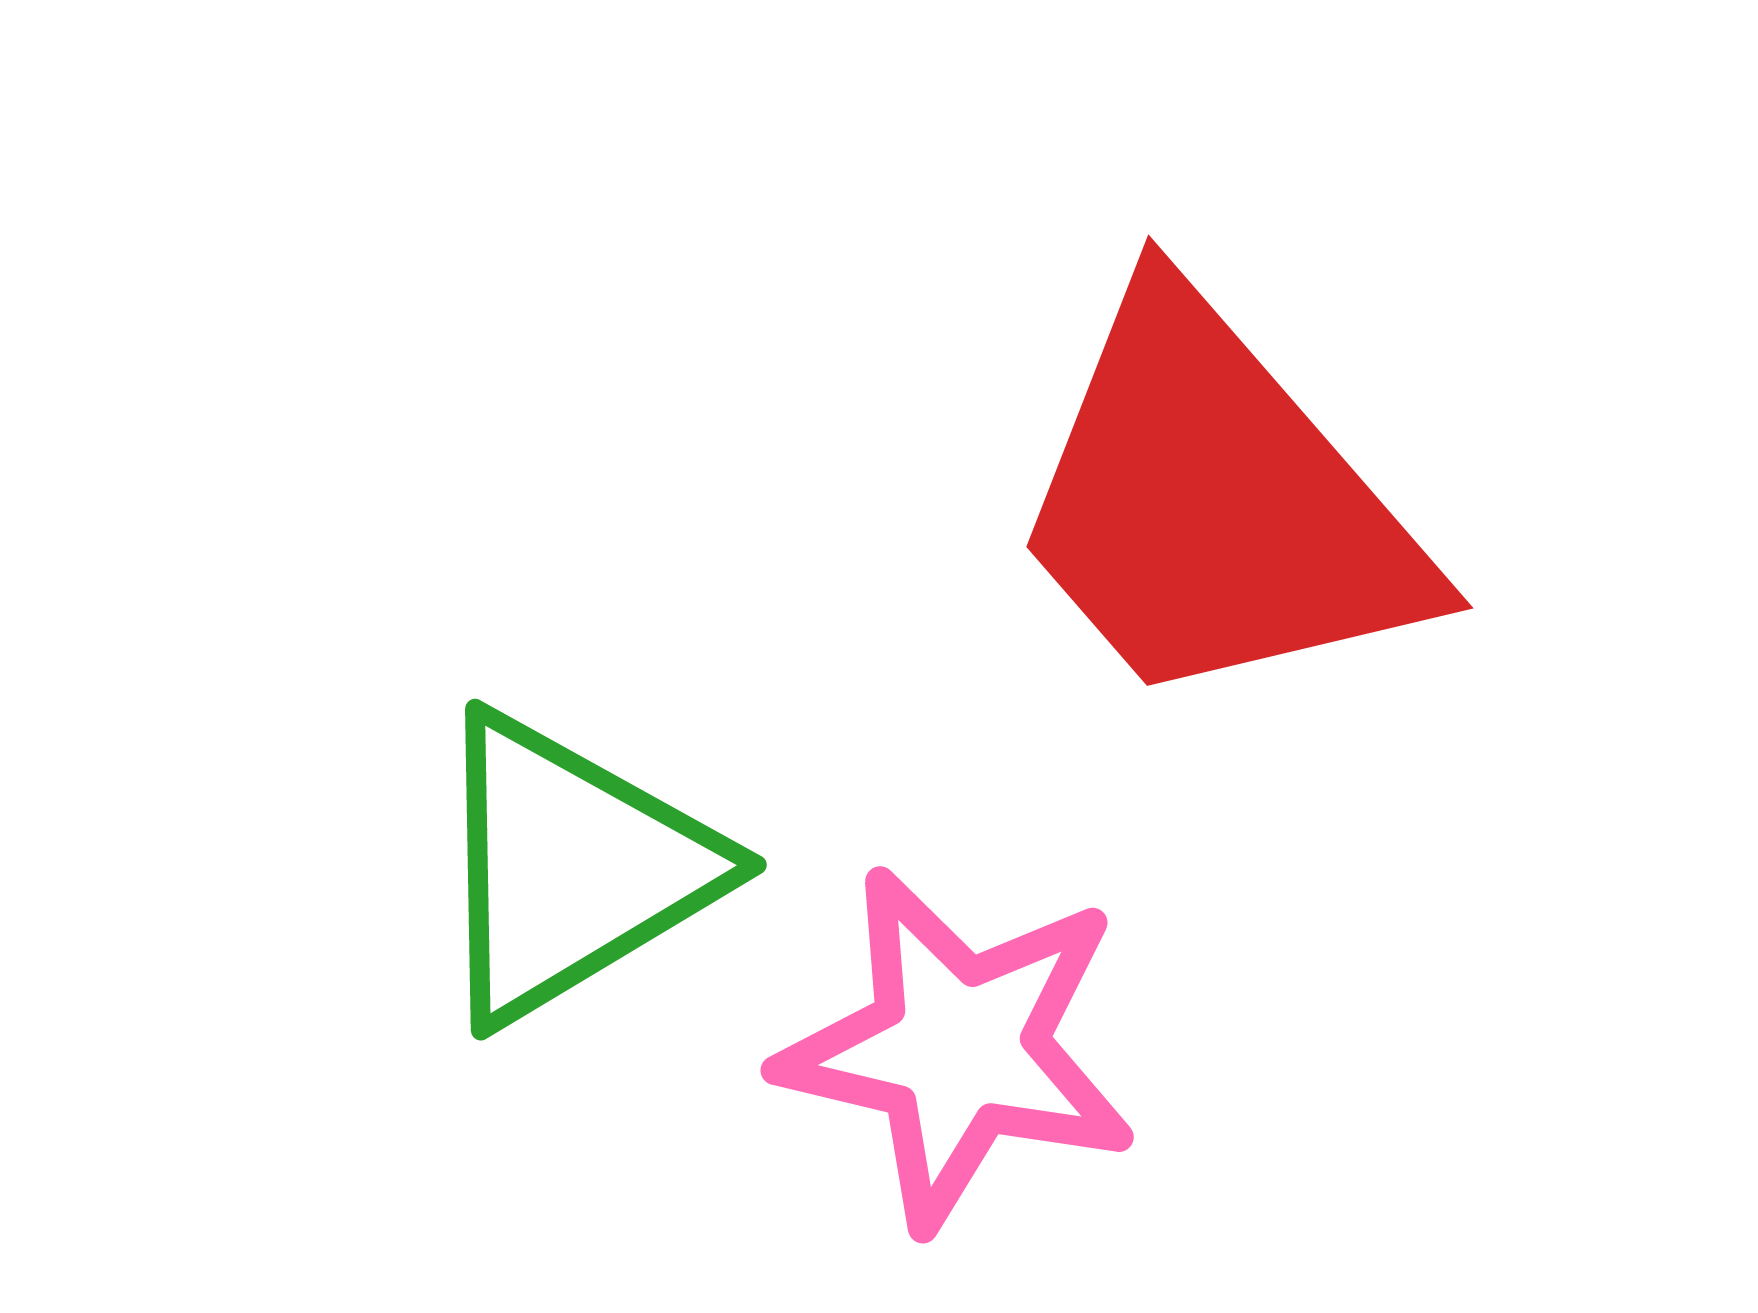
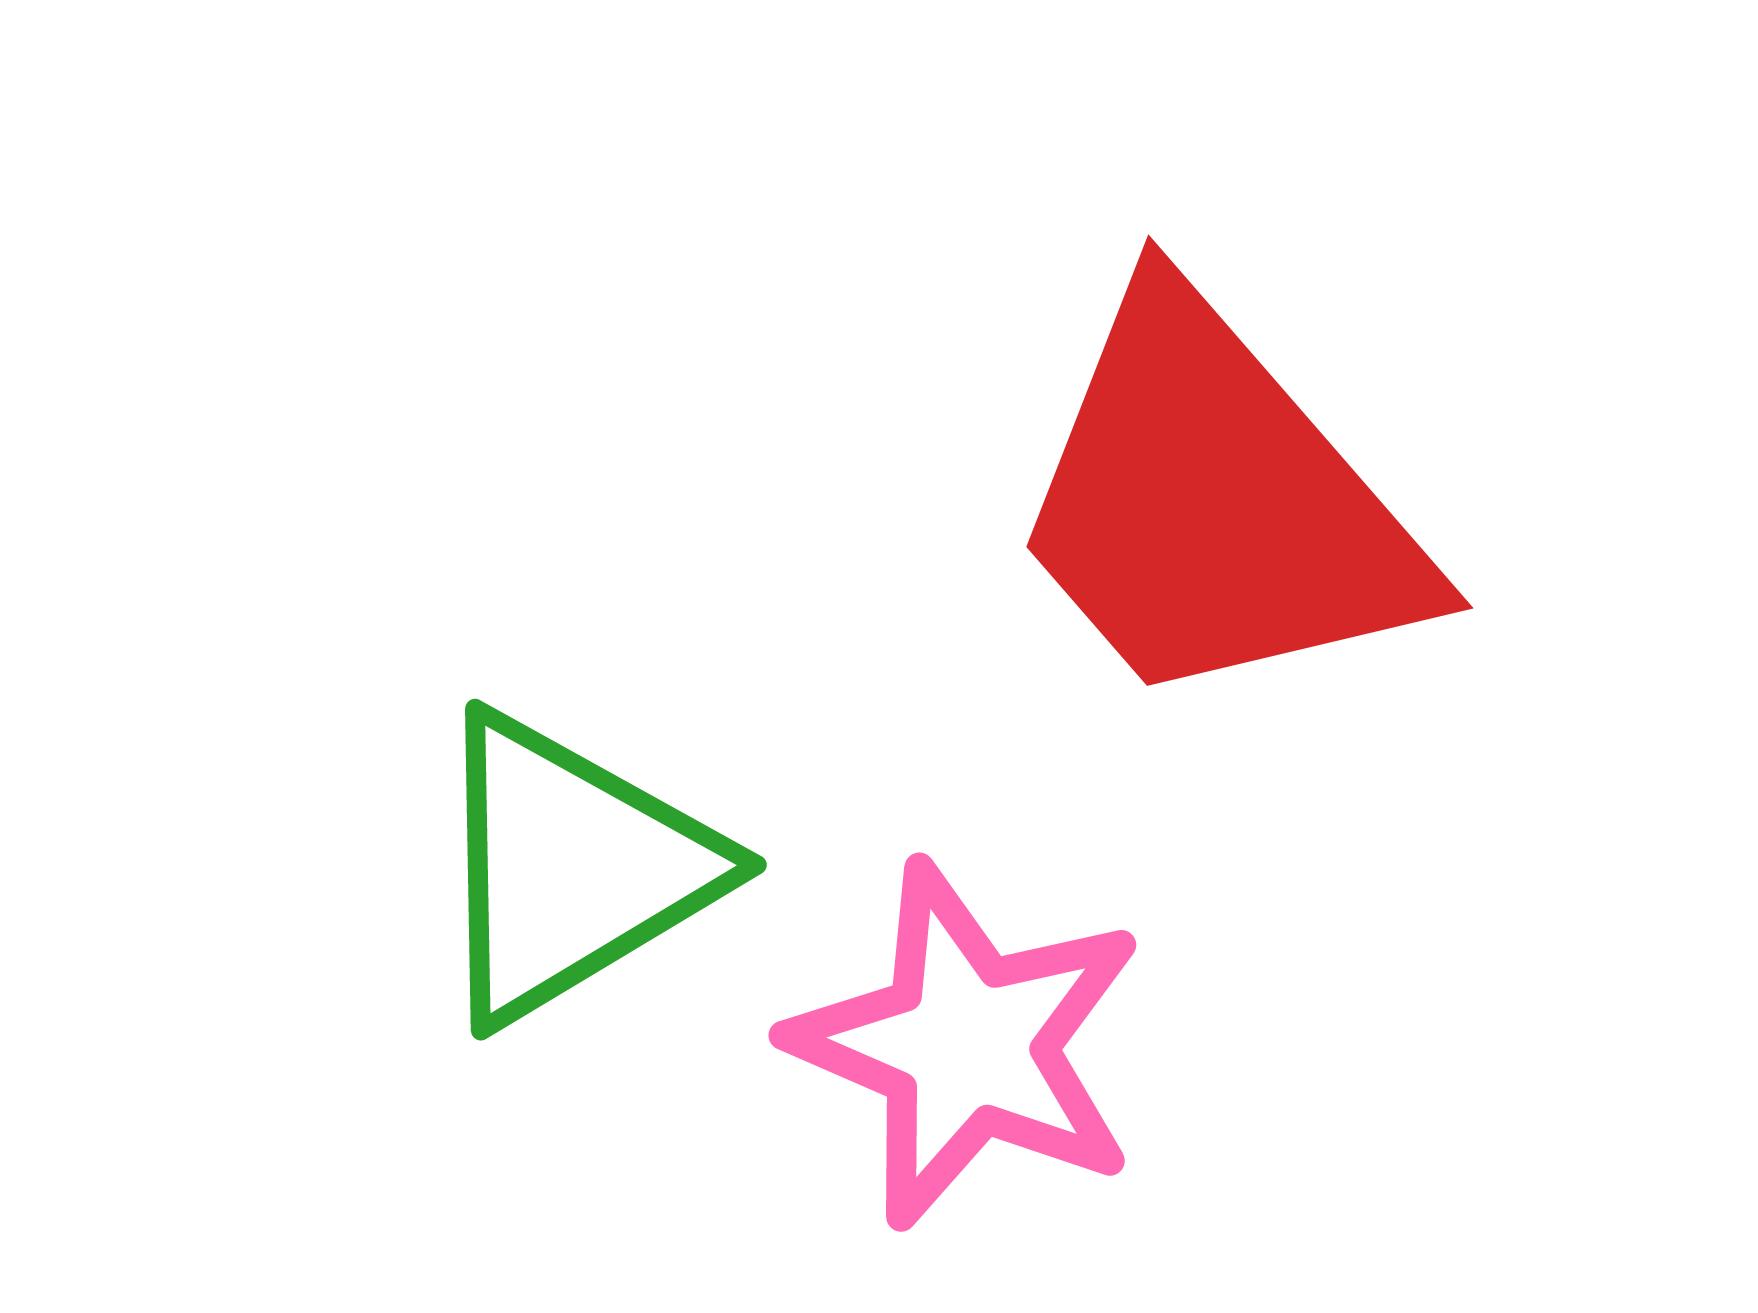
pink star: moved 9 px right, 3 px up; rotated 10 degrees clockwise
